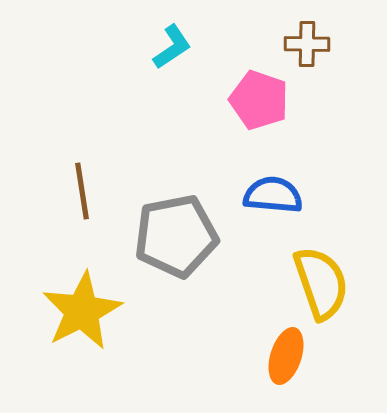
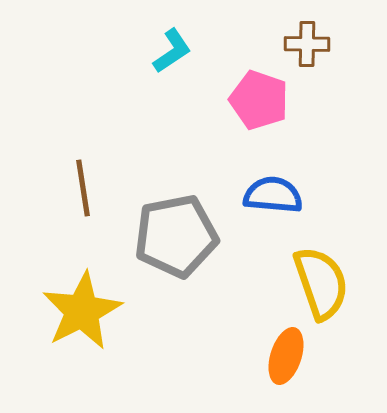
cyan L-shape: moved 4 px down
brown line: moved 1 px right, 3 px up
